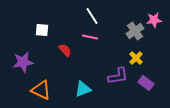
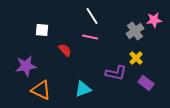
purple star: moved 3 px right, 4 px down
purple L-shape: moved 2 px left, 3 px up; rotated 20 degrees clockwise
